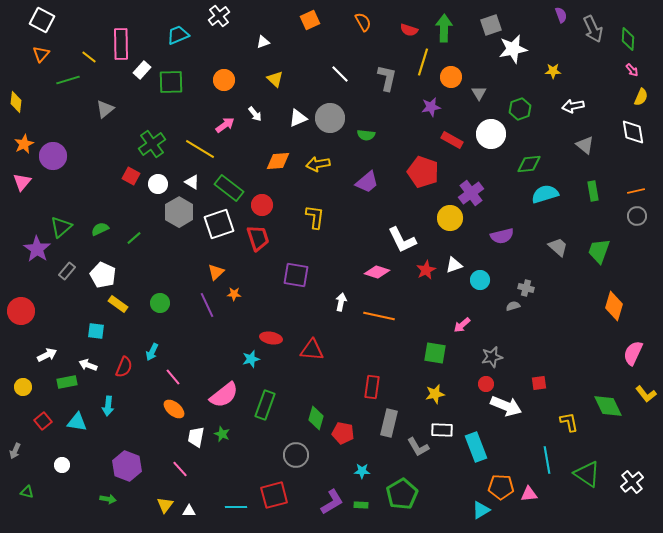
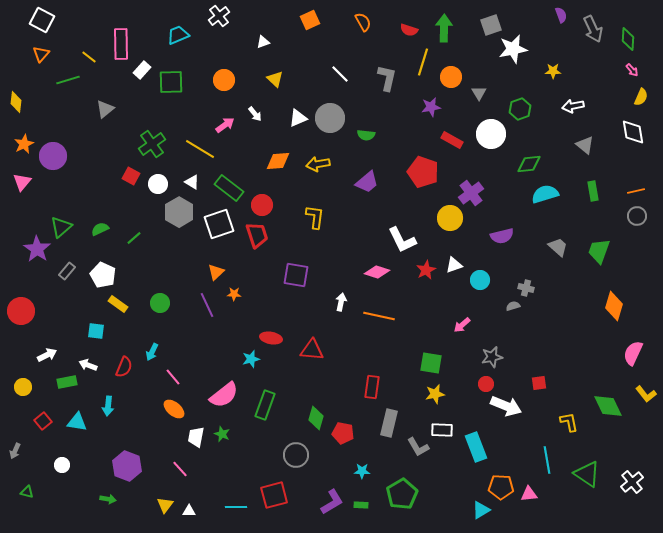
red trapezoid at (258, 238): moved 1 px left, 3 px up
green square at (435, 353): moved 4 px left, 10 px down
